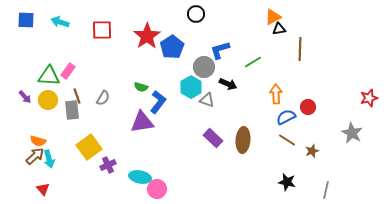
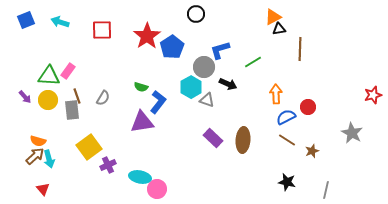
blue square at (26, 20): rotated 24 degrees counterclockwise
red star at (369, 98): moved 4 px right, 3 px up
